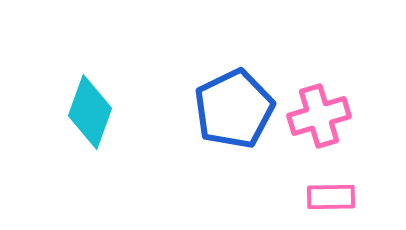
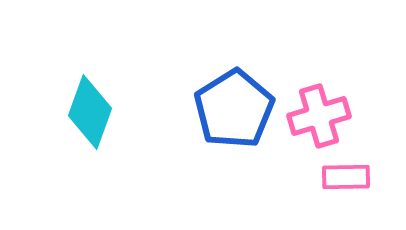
blue pentagon: rotated 6 degrees counterclockwise
pink rectangle: moved 15 px right, 20 px up
